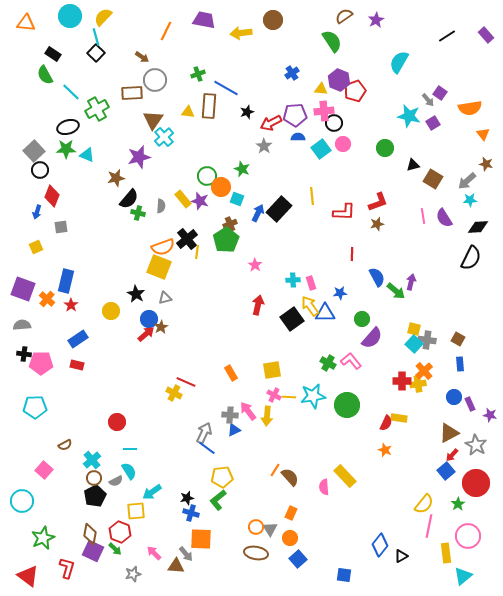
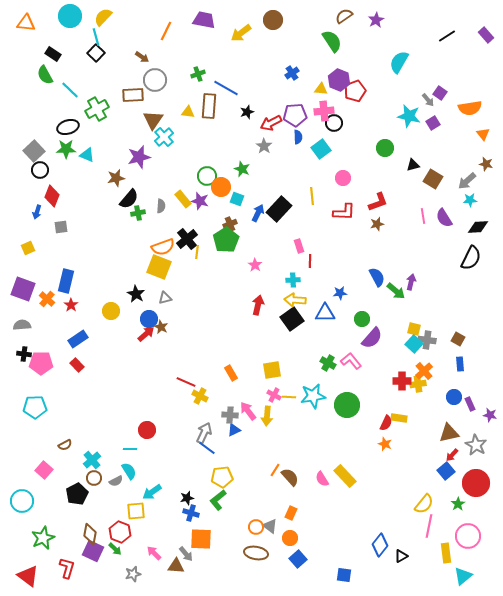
yellow arrow at (241, 33): rotated 30 degrees counterclockwise
cyan line at (71, 92): moved 1 px left, 2 px up
brown rectangle at (132, 93): moved 1 px right, 2 px down
blue semicircle at (298, 137): rotated 88 degrees clockwise
pink circle at (343, 144): moved 34 px down
green cross at (138, 213): rotated 24 degrees counterclockwise
yellow square at (36, 247): moved 8 px left, 1 px down
red line at (352, 254): moved 42 px left, 7 px down
pink rectangle at (311, 283): moved 12 px left, 37 px up
yellow arrow at (310, 306): moved 15 px left, 6 px up; rotated 50 degrees counterclockwise
brown star at (161, 327): rotated 16 degrees counterclockwise
red rectangle at (77, 365): rotated 32 degrees clockwise
yellow cross at (174, 393): moved 26 px right, 3 px down
red circle at (117, 422): moved 30 px right, 8 px down
brown triangle at (449, 433): rotated 15 degrees clockwise
orange star at (385, 450): moved 6 px up
pink semicircle at (324, 487): moved 2 px left, 8 px up; rotated 28 degrees counterclockwise
black pentagon at (95, 496): moved 18 px left, 2 px up
gray triangle at (270, 529): moved 3 px up; rotated 21 degrees counterclockwise
